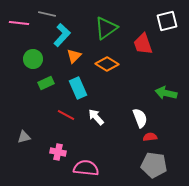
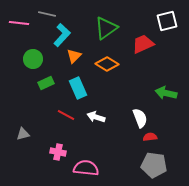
red trapezoid: rotated 85 degrees clockwise
white arrow: rotated 30 degrees counterclockwise
gray triangle: moved 1 px left, 3 px up
